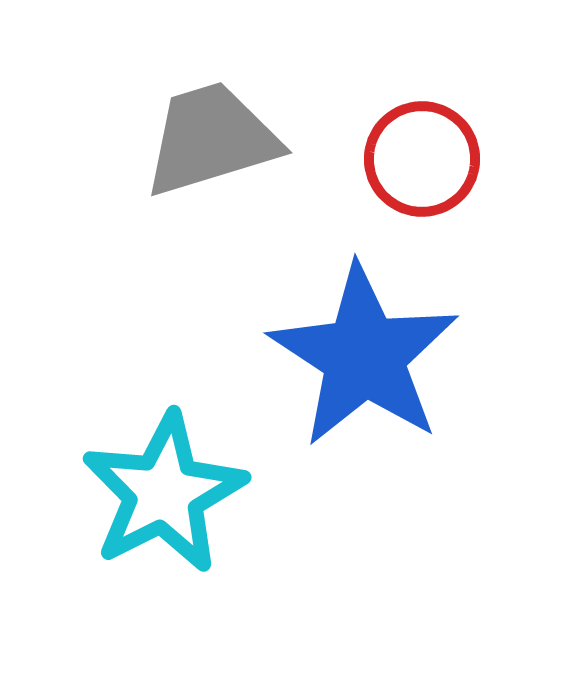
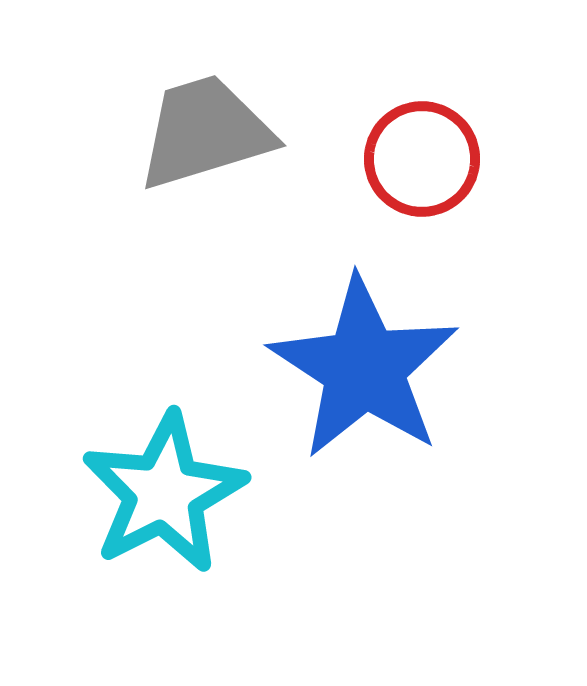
gray trapezoid: moved 6 px left, 7 px up
blue star: moved 12 px down
